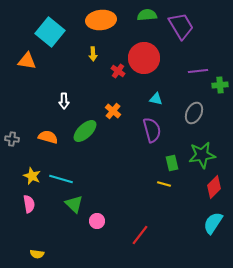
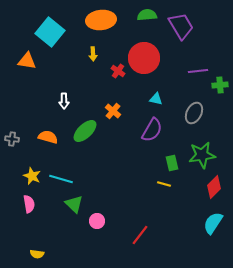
purple semicircle: rotated 45 degrees clockwise
